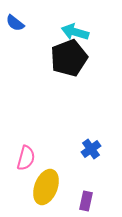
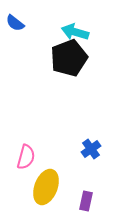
pink semicircle: moved 1 px up
